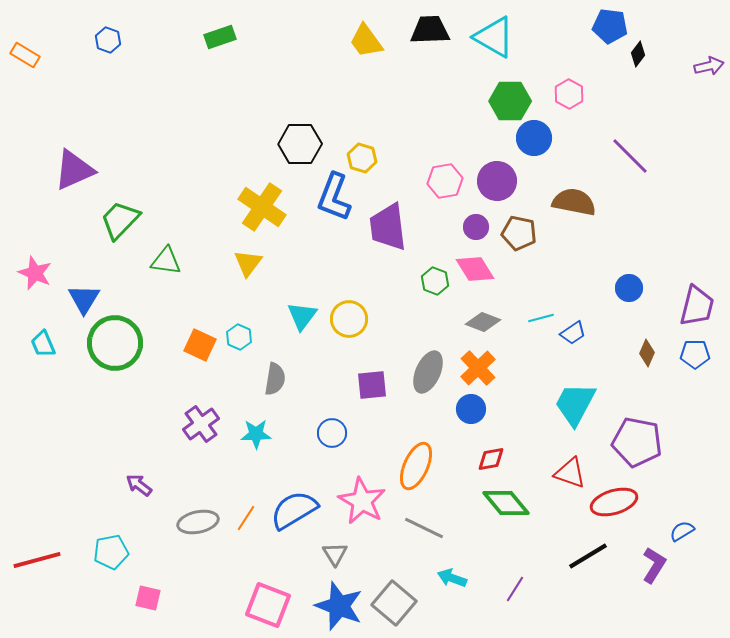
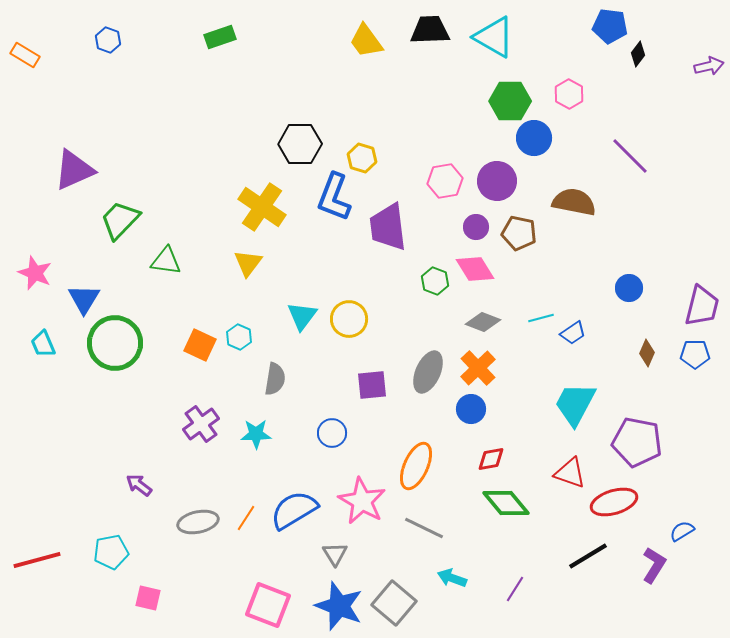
purple trapezoid at (697, 306): moved 5 px right
